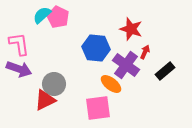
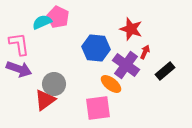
cyan semicircle: moved 7 px down; rotated 18 degrees clockwise
red triangle: rotated 10 degrees counterclockwise
